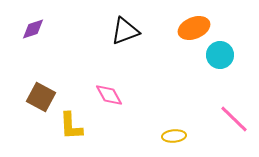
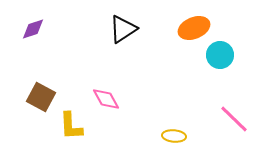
black triangle: moved 2 px left, 2 px up; rotated 12 degrees counterclockwise
pink diamond: moved 3 px left, 4 px down
yellow ellipse: rotated 10 degrees clockwise
